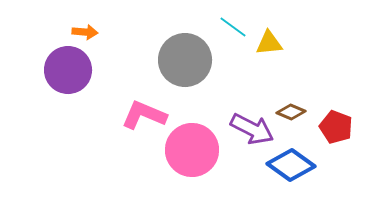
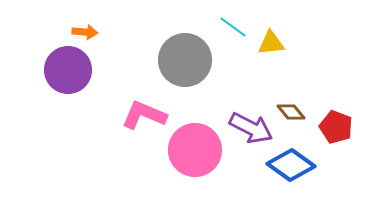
yellow triangle: moved 2 px right
brown diamond: rotated 28 degrees clockwise
purple arrow: moved 1 px left, 1 px up
pink circle: moved 3 px right
